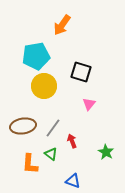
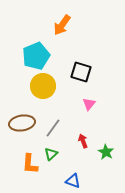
cyan pentagon: rotated 12 degrees counterclockwise
yellow circle: moved 1 px left
brown ellipse: moved 1 px left, 3 px up
red arrow: moved 11 px right
green triangle: rotated 40 degrees clockwise
